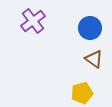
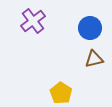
brown triangle: rotated 48 degrees counterclockwise
yellow pentagon: moved 21 px left; rotated 25 degrees counterclockwise
